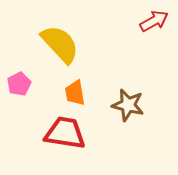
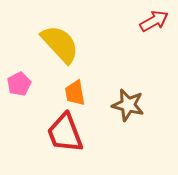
red trapezoid: rotated 120 degrees counterclockwise
